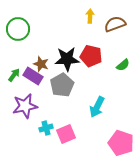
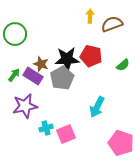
brown semicircle: moved 3 px left
green circle: moved 3 px left, 5 px down
gray pentagon: moved 7 px up
